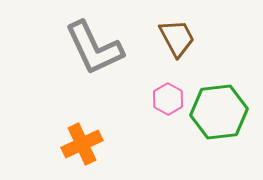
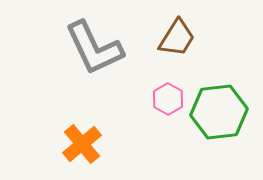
brown trapezoid: rotated 60 degrees clockwise
orange cross: rotated 15 degrees counterclockwise
